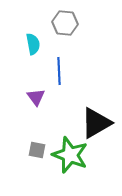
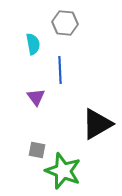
blue line: moved 1 px right, 1 px up
black triangle: moved 1 px right, 1 px down
green star: moved 7 px left, 16 px down
